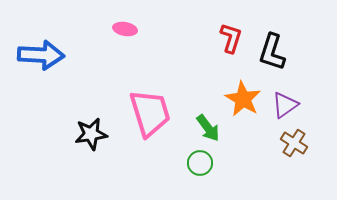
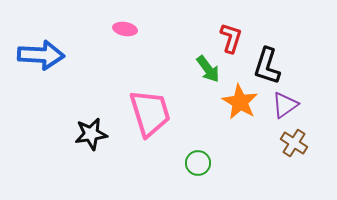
black L-shape: moved 5 px left, 14 px down
orange star: moved 3 px left, 3 px down
green arrow: moved 59 px up
green circle: moved 2 px left
